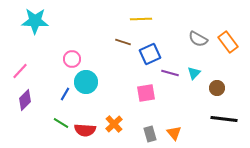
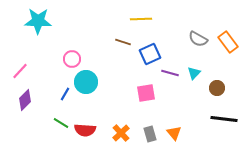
cyan star: moved 3 px right
orange cross: moved 7 px right, 9 px down
